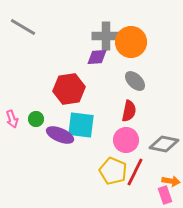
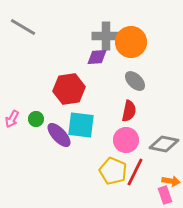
pink arrow: rotated 48 degrees clockwise
purple ellipse: moved 1 px left; rotated 24 degrees clockwise
